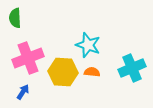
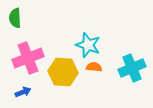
orange semicircle: moved 2 px right, 5 px up
blue arrow: rotated 35 degrees clockwise
